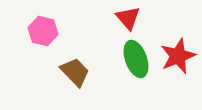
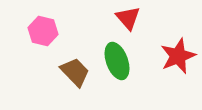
green ellipse: moved 19 px left, 2 px down
